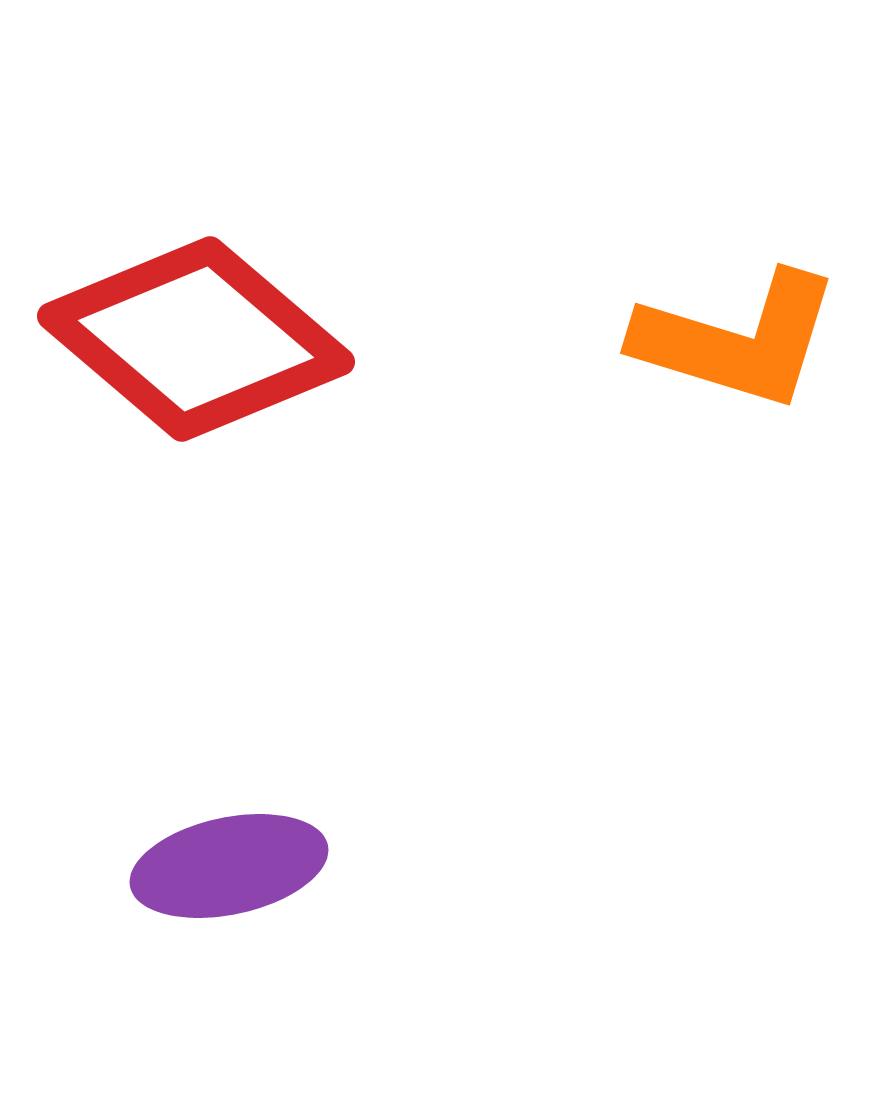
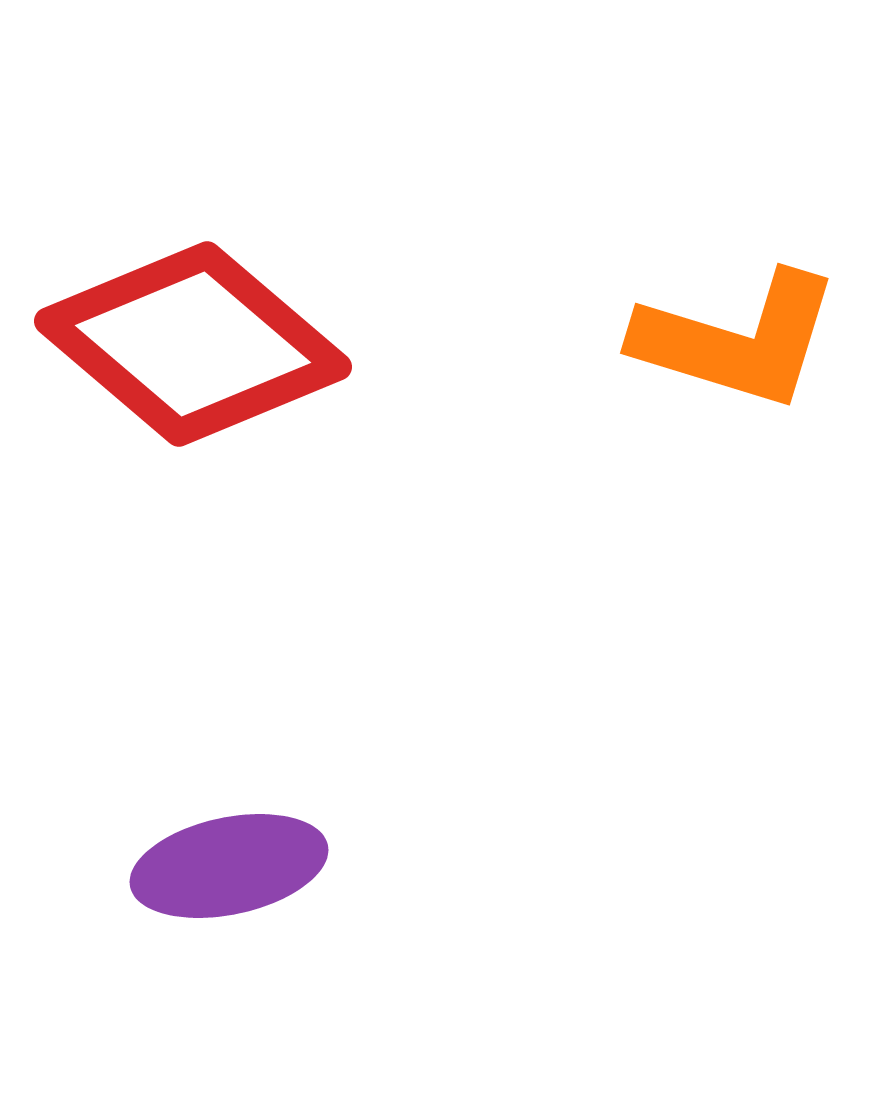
red diamond: moved 3 px left, 5 px down
